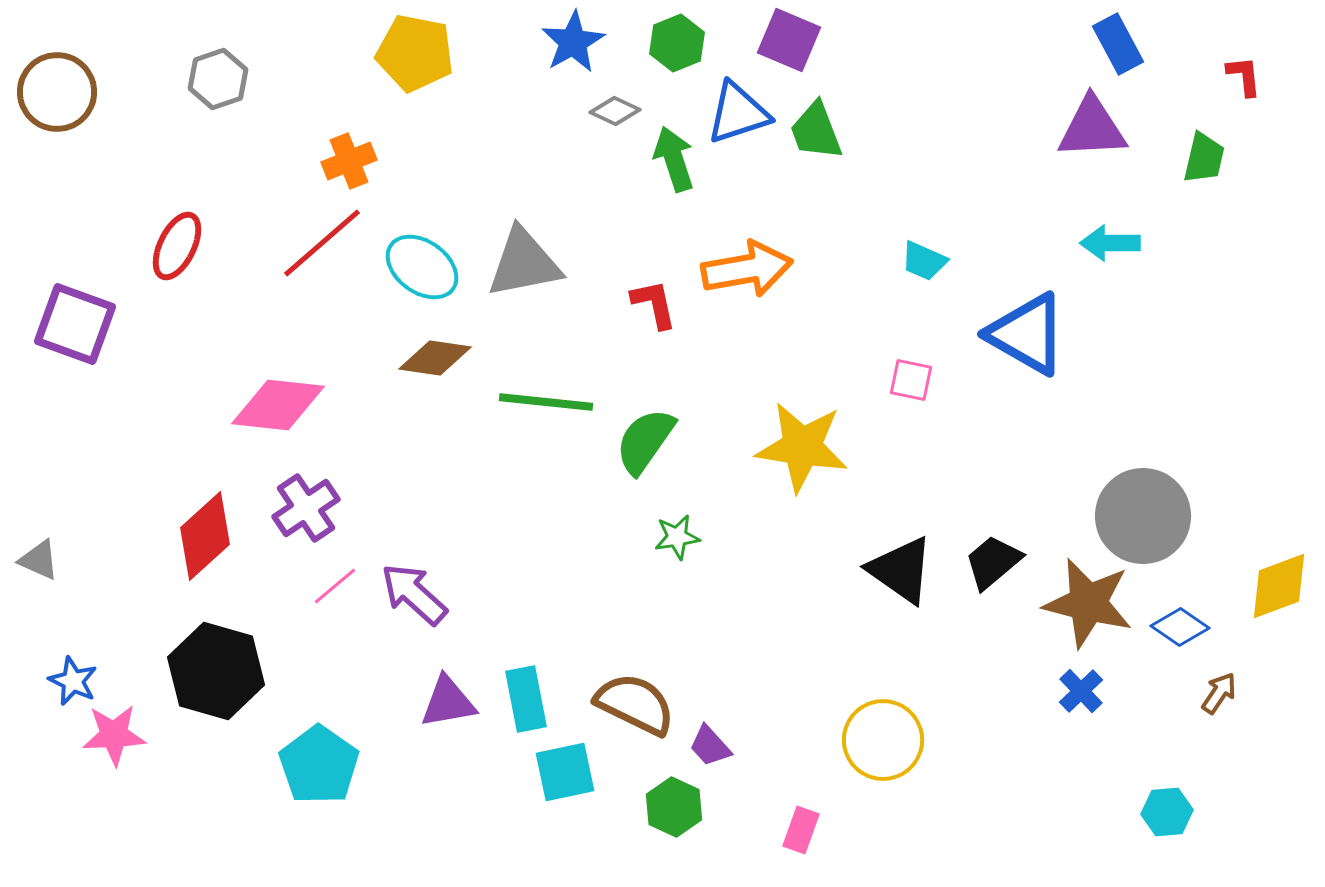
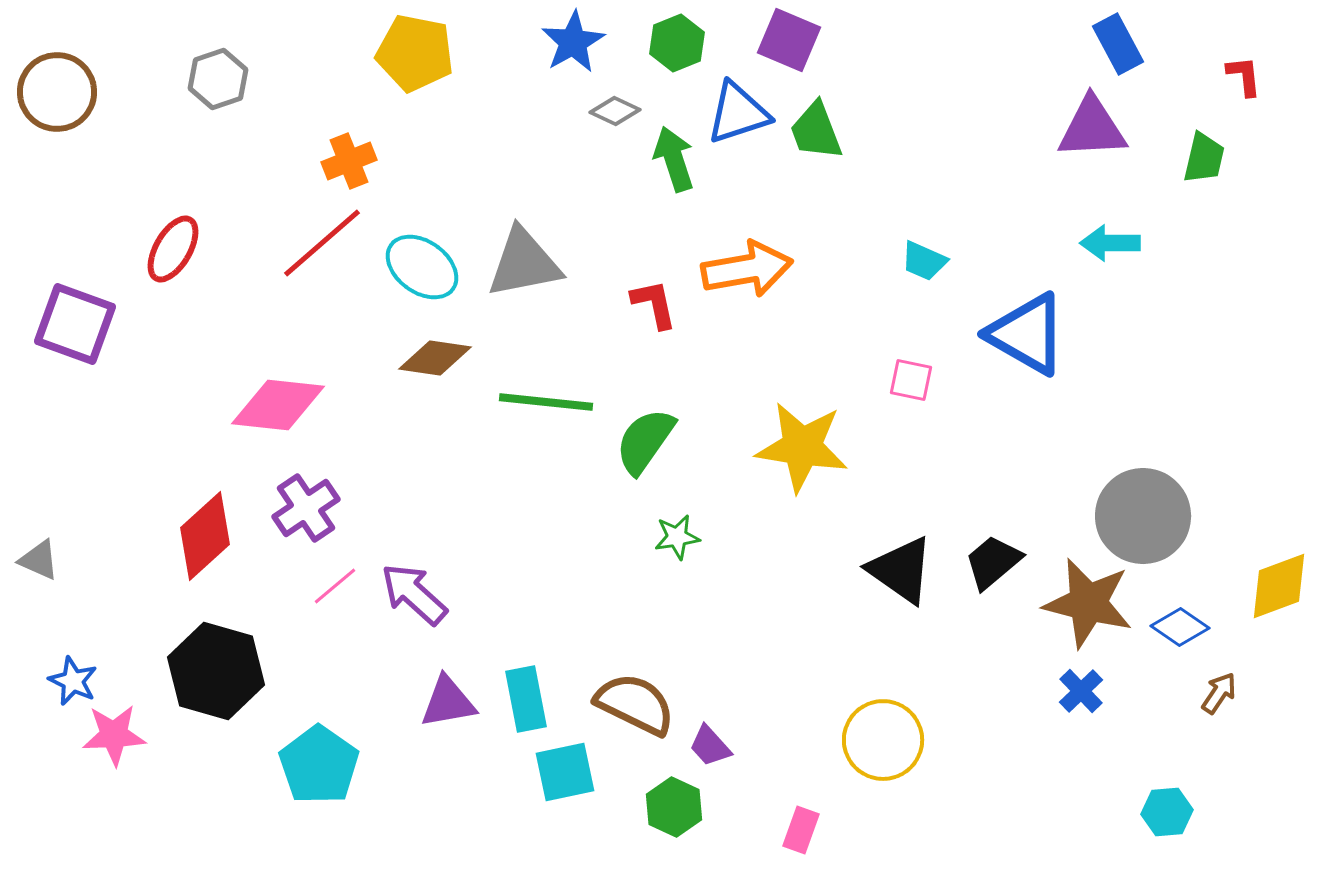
red ellipse at (177, 246): moved 4 px left, 3 px down; rotated 4 degrees clockwise
